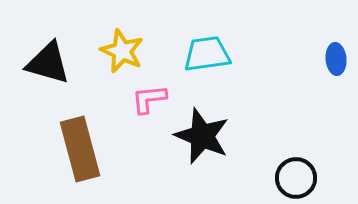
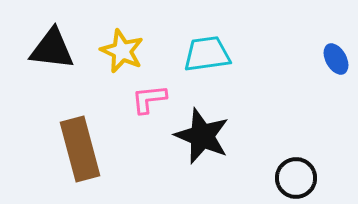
blue ellipse: rotated 24 degrees counterclockwise
black triangle: moved 4 px right, 14 px up; rotated 9 degrees counterclockwise
